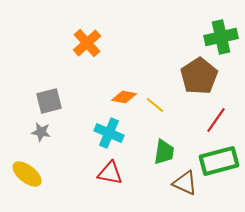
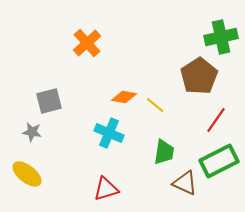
gray star: moved 9 px left
green rectangle: rotated 12 degrees counterclockwise
red triangle: moved 4 px left, 16 px down; rotated 28 degrees counterclockwise
